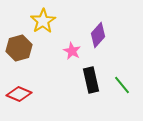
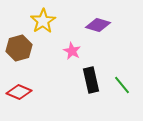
purple diamond: moved 10 px up; rotated 65 degrees clockwise
red diamond: moved 2 px up
